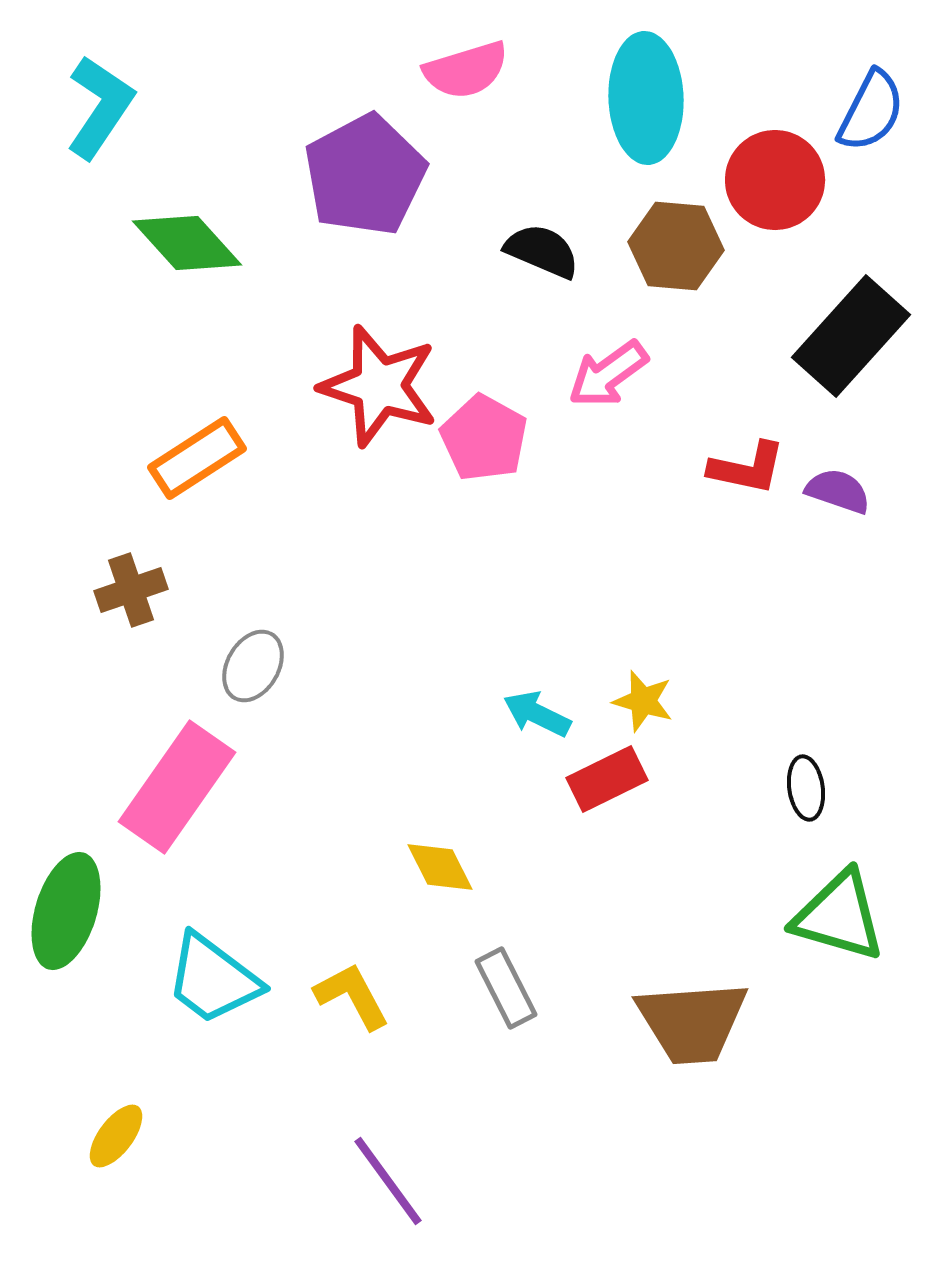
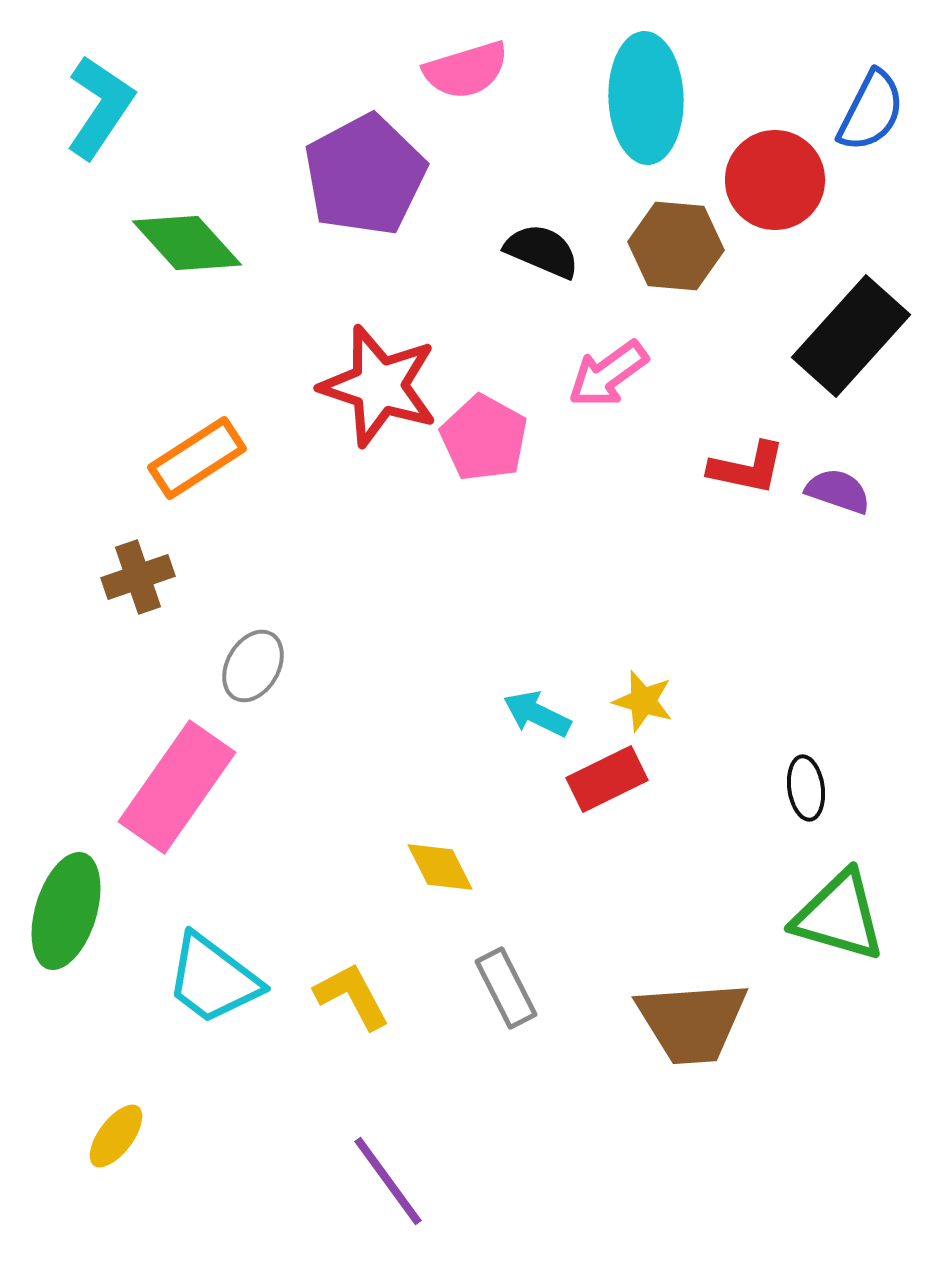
brown cross: moved 7 px right, 13 px up
